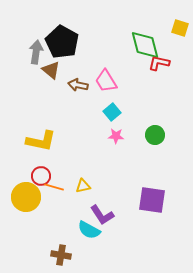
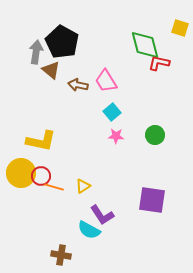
yellow triangle: rotated 21 degrees counterclockwise
yellow circle: moved 5 px left, 24 px up
